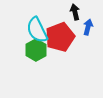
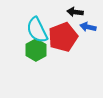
black arrow: rotated 70 degrees counterclockwise
blue arrow: rotated 91 degrees counterclockwise
red pentagon: moved 3 px right
